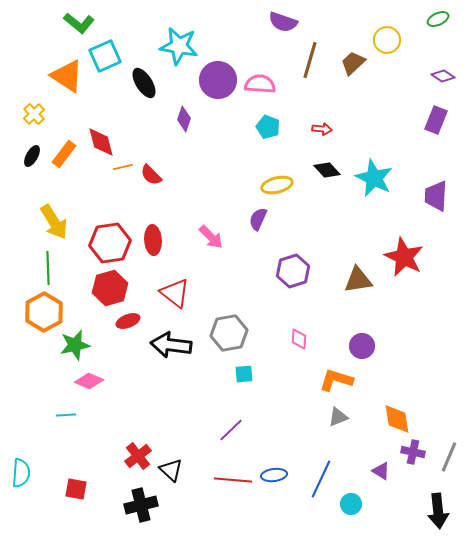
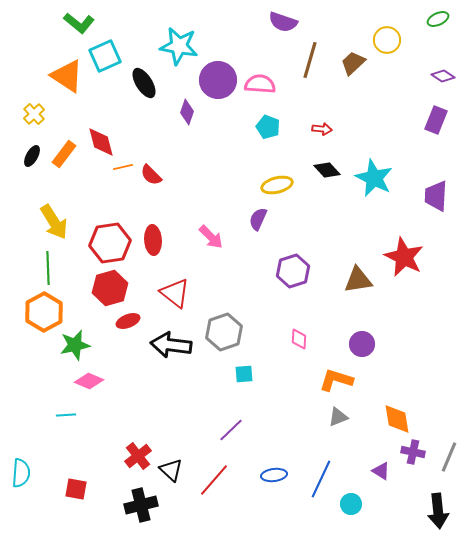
purple diamond at (184, 119): moved 3 px right, 7 px up
gray hexagon at (229, 333): moved 5 px left, 1 px up; rotated 9 degrees counterclockwise
purple circle at (362, 346): moved 2 px up
red line at (233, 480): moved 19 px left; rotated 54 degrees counterclockwise
